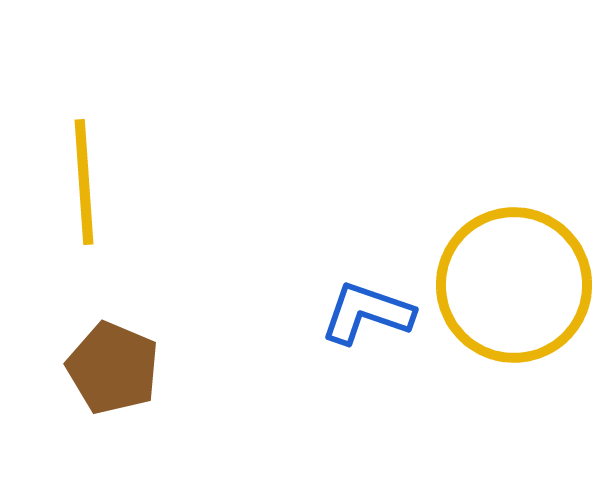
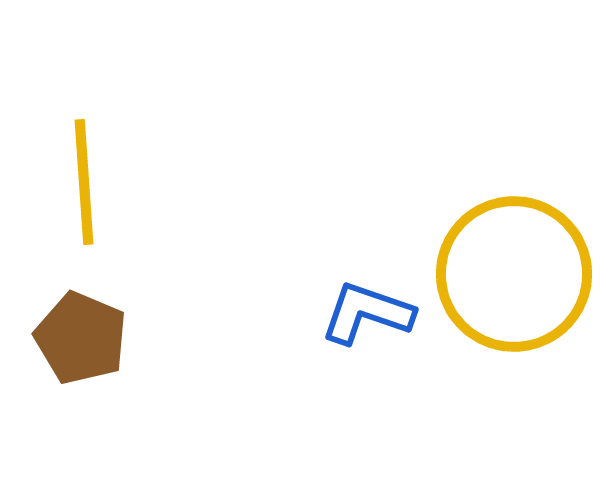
yellow circle: moved 11 px up
brown pentagon: moved 32 px left, 30 px up
